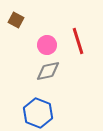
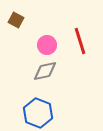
red line: moved 2 px right
gray diamond: moved 3 px left
